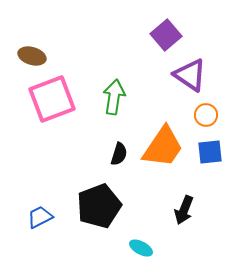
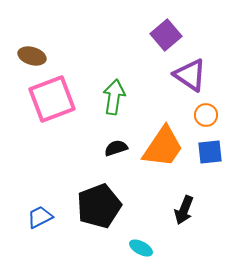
black semicircle: moved 3 px left, 6 px up; rotated 125 degrees counterclockwise
